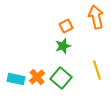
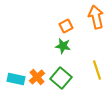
green star: rotated 28 degrees clockwise
